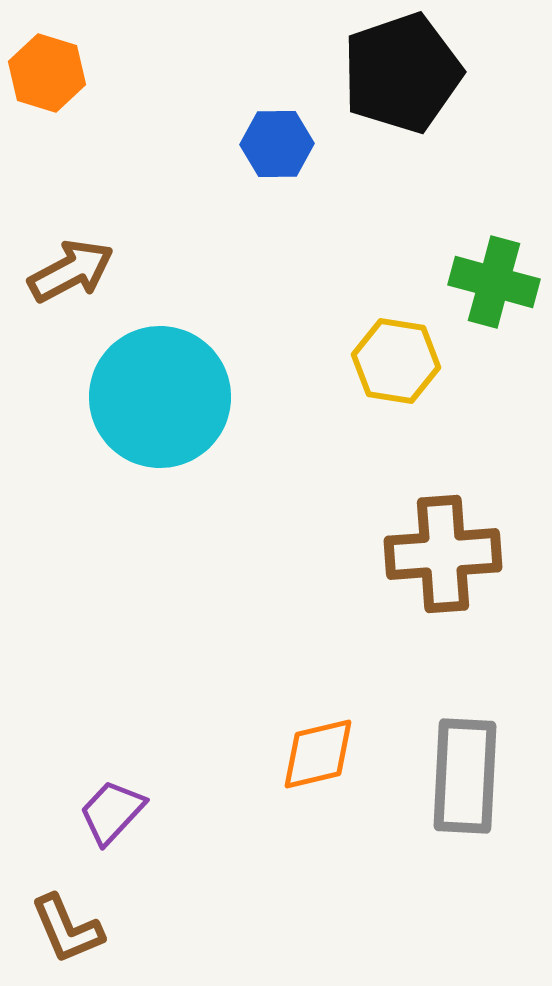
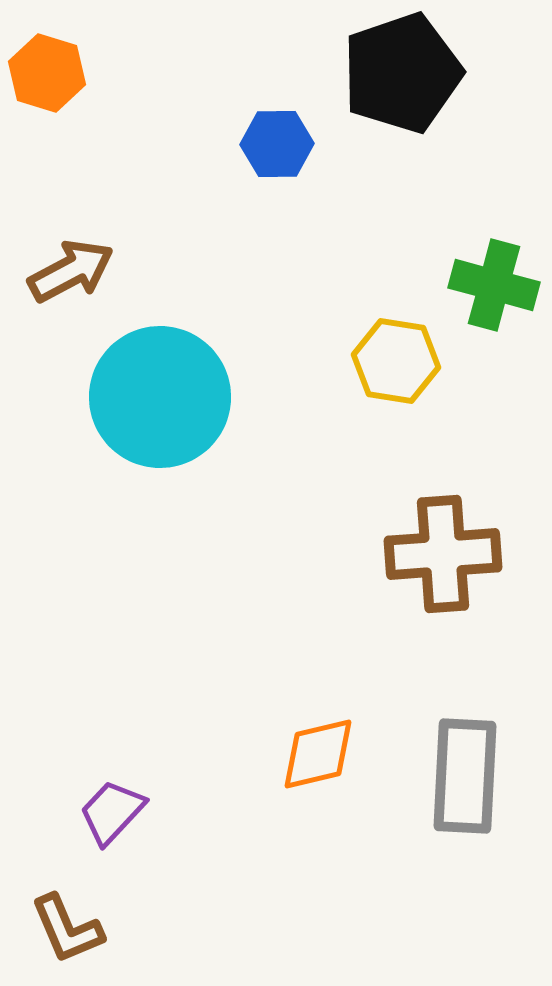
green cross: moved 3 px down
